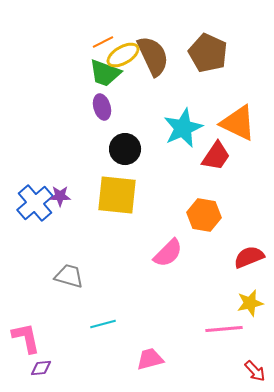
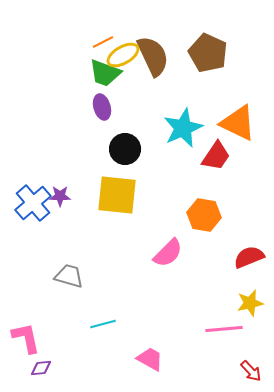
blue cross: moved 2 px left
pink trapezoid: rotated 44 degrees clockwise
red arrow: moved 4 px left
